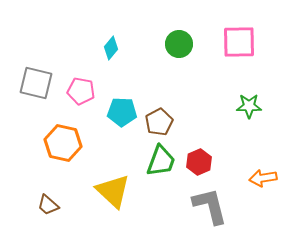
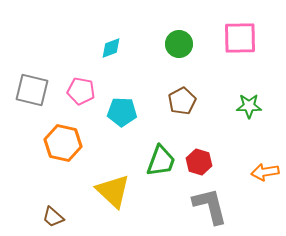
pink square: moved 1 px right, 4 px up
cyan diamond: rotated 30 degrees clockwise
gray square: moved 4 px left, 7 px down
brown pentagon: moved 23 px right, 21 px up
red hexagon: rotated 20 degrees counterclockwise
orange arrow: moved 2 px right, 6 px up
brown trapezoid: moved 5 px right, 12 px down
